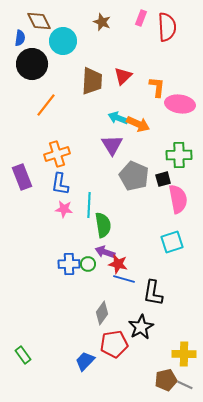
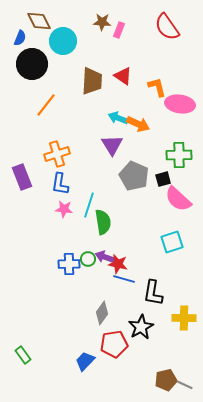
pink rectangle: moved 22 px left, 12 px down
brown star: rotated 18 degrees counterclockwise
red semicircle: rotated 148 degrees clockwise
blue semicircle: rotated 14 degrees clockwise
red triangle: rotated 42 degrees counterclockwise
orange L-shape: rotated 20 degrees counterclockwise
pink semicircle: rotated 144 degrees clockwise
cyan line: rotated 15 degrees clockwise
green semicircle: moved 3 px up
purple arrow: moved 5 px down
green circle: moved 5 px up
yellow cross: moved 36 px up
